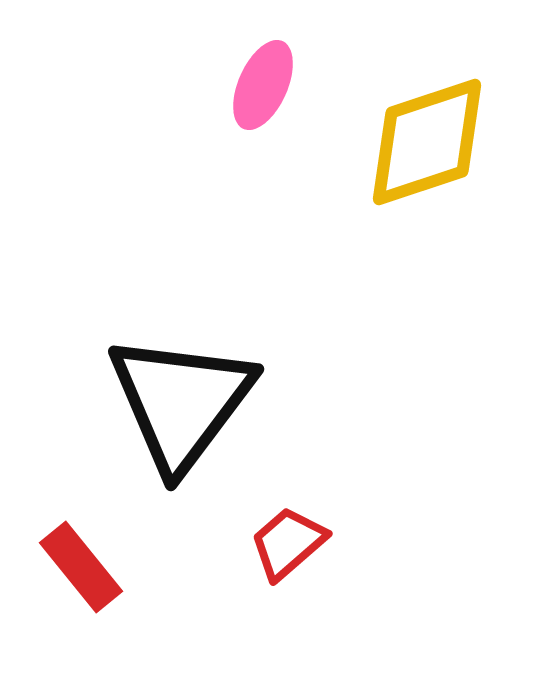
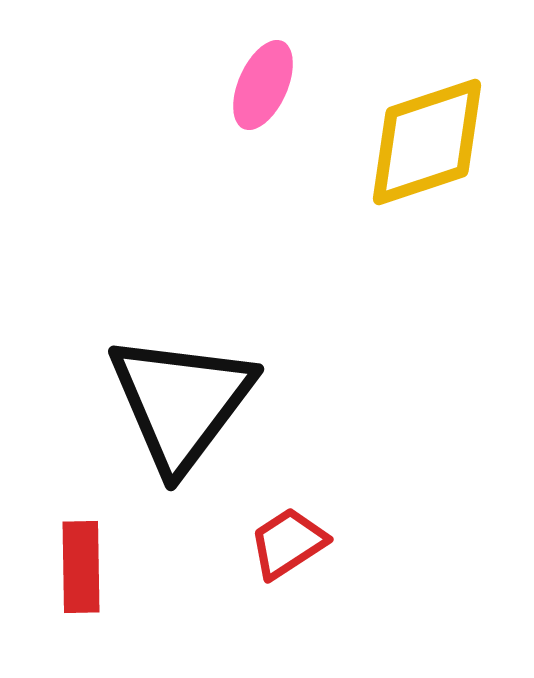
red trapezoid: rotated 8 degrees clockwise
red rectangle: rotated 38 degrees clockwise
